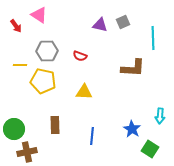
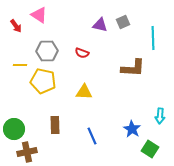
red semicircle: moved 2 px right, 3 px up
blue line: rotated 30 degrees counterclockwise
